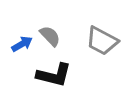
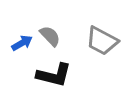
blue arrow: moved 1 px up
